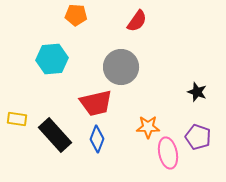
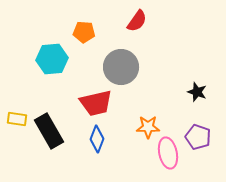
orange pentagon: moved 8 px right, 17 px down
black rectangle: moved 6 px left, 4 px up; rotated 12 degrees clockwise
